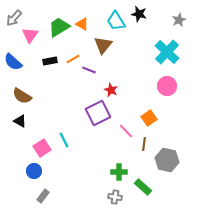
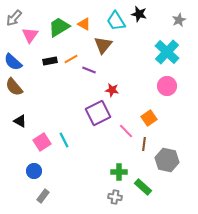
orange triangle: moved 2 px right
orange line: moved 2 px left
red star: moved 1 px right; rotated 16 degrees counterclockwise
brown semicircle: moved 8 px left, 9 px up; rotated 18 degrees clockwise
pink square: moved 6 px up
